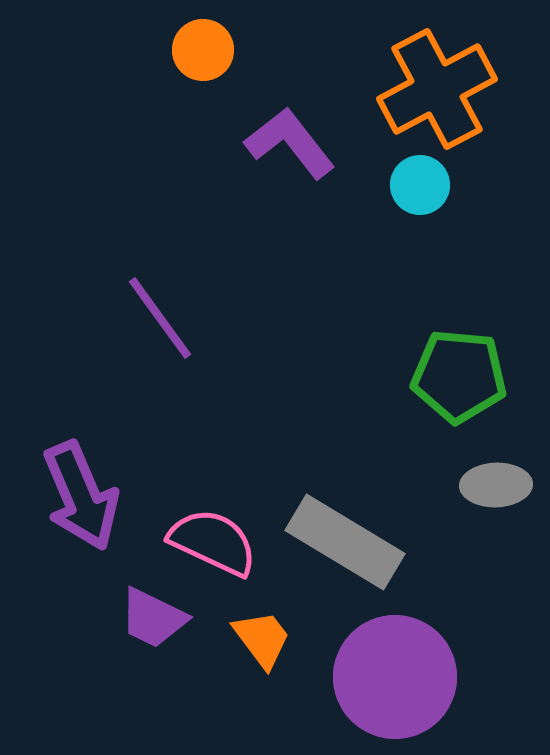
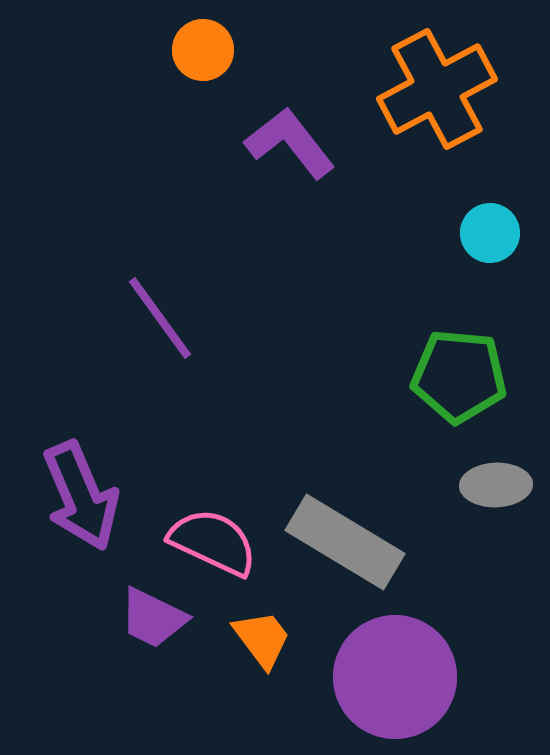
cyan circle: moved 70 px right, 48 px down
